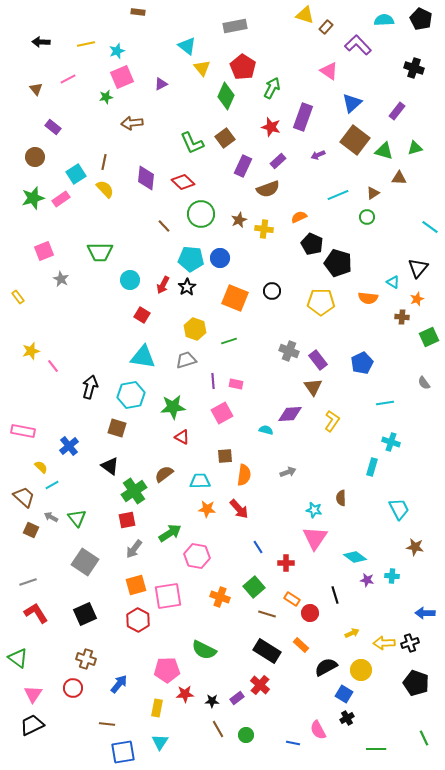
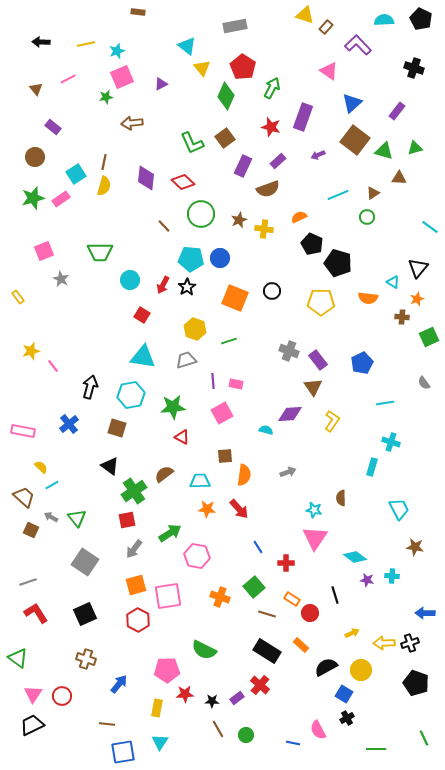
yellow semicircle at (105, 189): moved 1 px left, 3 px up; rotated 60 degrees clockwise
blue cross at (69, 446): moved 22 px up
red circle at (73, 688): moved 11 px left, 8 px down
